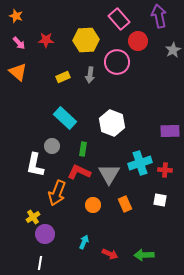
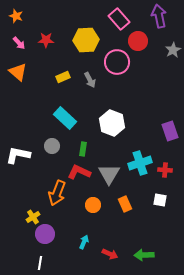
gray arrow: moved 5 px down; rotated 35 degrees counterclockwise
purple rectangle: rotated 72 degrees clockwise
white L-shape: moved 17 px left, 10 px up; rotated 90 degrees clockwise
